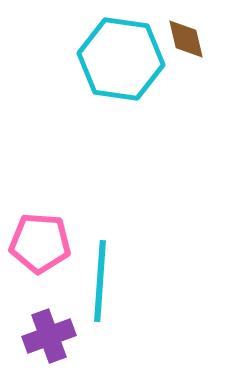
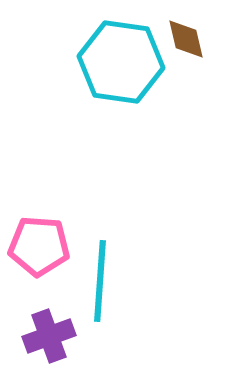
cyan hexagon: moved 3 px down
pink pentagon: moved 1 px left, 3 px down
